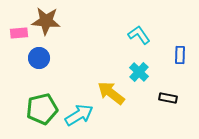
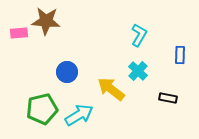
cyan L-shape: rotated 65 degrees clockwise
blue circle: moved 28 px right, 14 px down
cyan cross: moved 1 px left, 1 px up
yellow arrow: moved 4 px up
